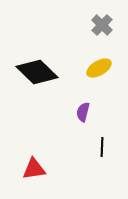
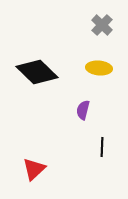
yellow ellipse: rotated 35 degrees clockwise
purple semicircle: moved 2 px up
red triangle: rotated 35 degrees counterclockwise
